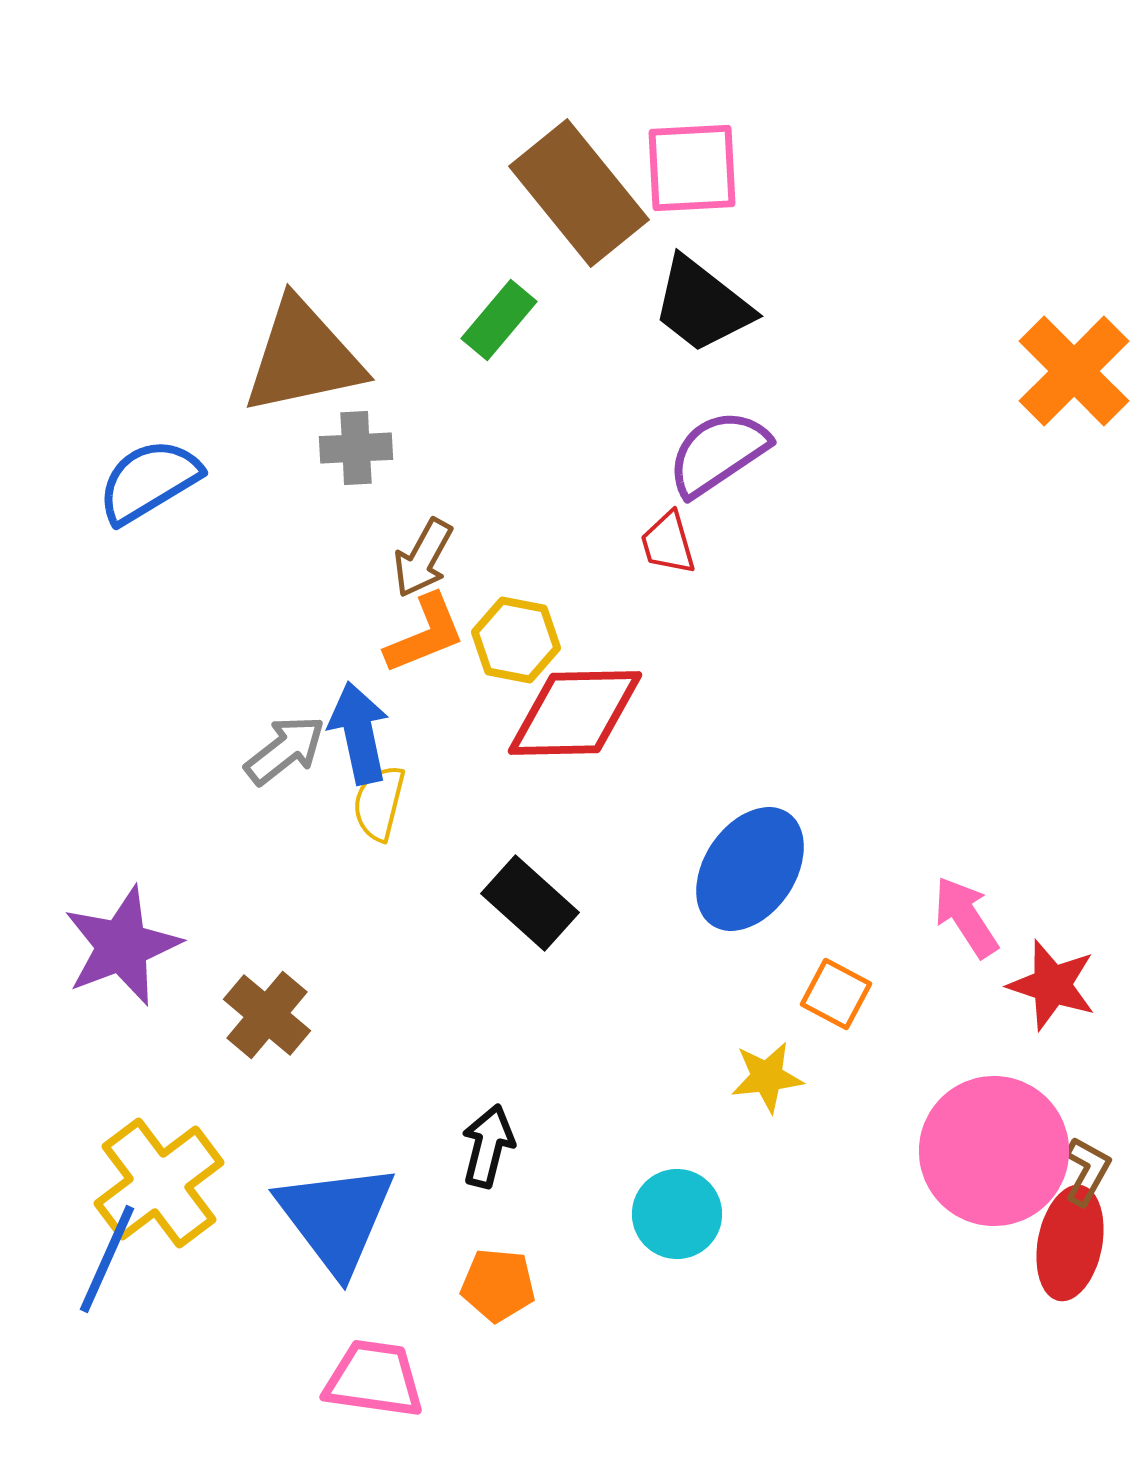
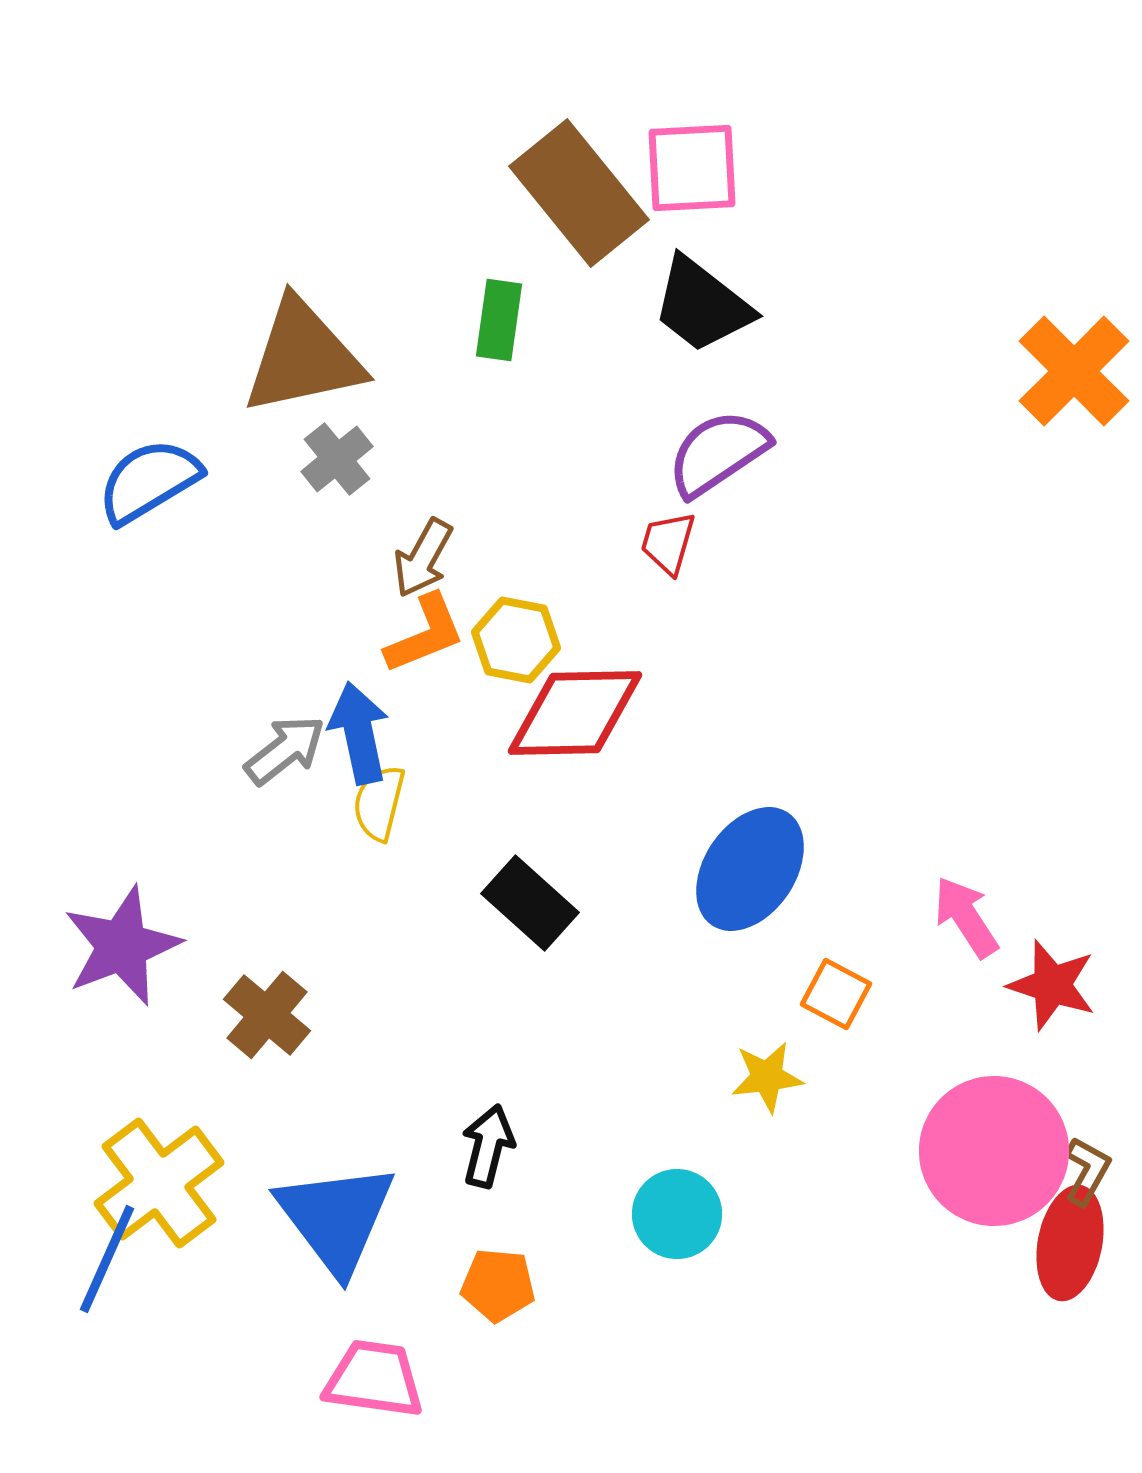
green rectangle: rotated 32 degrees counterclockwise
gray cross: moved 19 px left, 11 px down; rotated 36 degrees counterclockwise
red trapezoid: rotated 32 degrees clockwise
